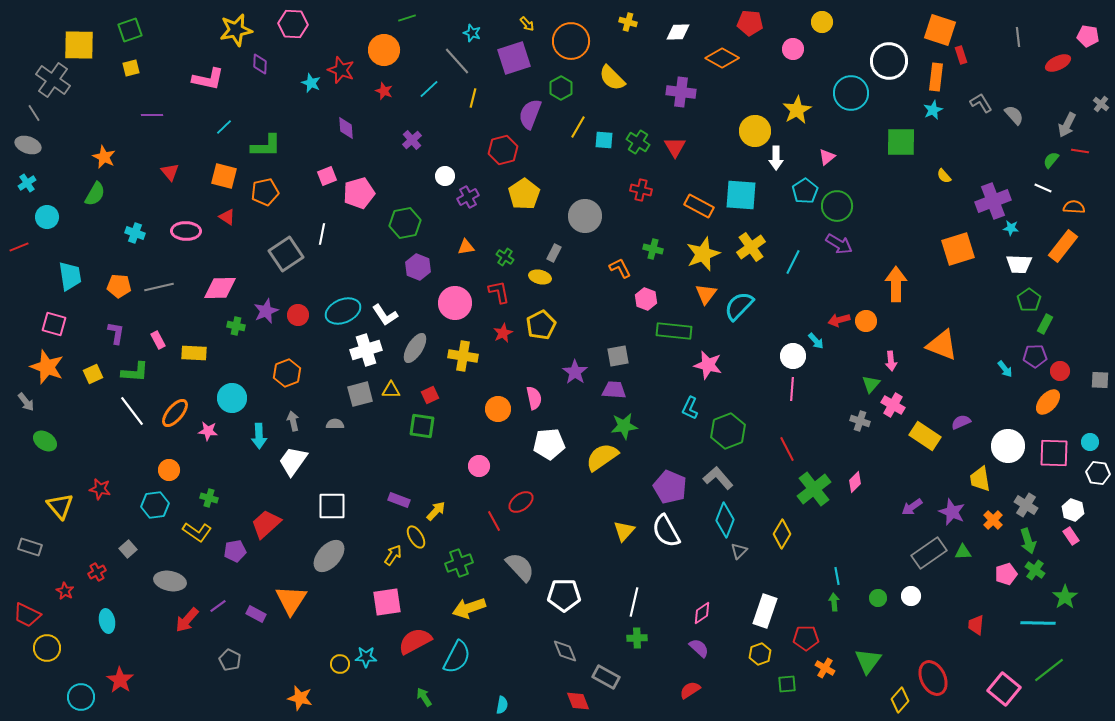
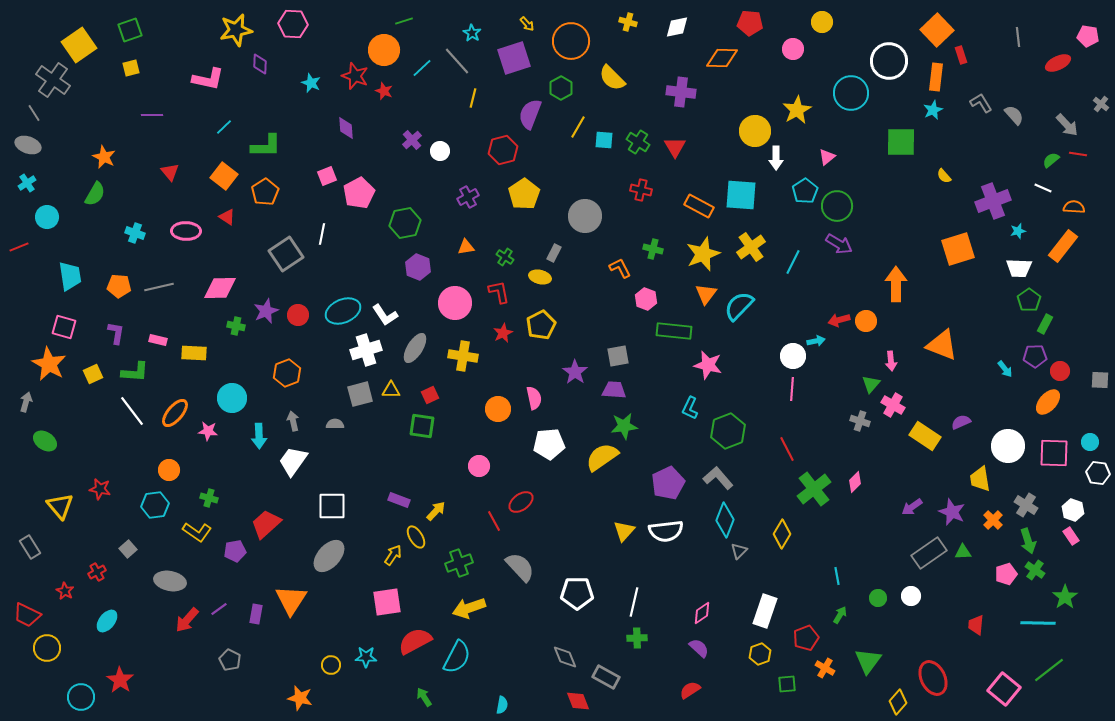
green line at (407, 18): moved 3 px left, 3 px down
orange square at (940, 30): moved 3 px left; rotated 28 degrees clockwise
white diamond at (678, 32): moved 1 px left, 5 px up; rotated 10 degrees counterclockwise
cyan star at (472, 33): rotated 12 degrees clockwise
yellow square at (79, 45): rotated 36 degrees counterclockwise
orange diamond at (722, 58): rotated 28 degrees counterclockwise
red star at (341, 70): moved 14 px right, 6 px down
cyan line at (429, 89): moved 7 px left, 21 px up
gray arrow at (1067, 125): rotated 70 degrees counterclockwise
red line at (1080, 151): moved 2 px left, 3 px down
green semicircle at (1051, 160): rotated 12 degrees clockwise
orange square at (224, 176): rotated 24 degrees clockwise
white circle at (445, 176): moved 5 px left, 25 px up
orange pentagon at (265, 192): rotated 20 degrees counterclockwise
pink pentagon at (359, 193): rotated 12 degrees counterclockwise
cyan star at (1011, 228): moved 7 px right, 3 px down; rotated 21 degrees counterclockwise
white trapezoid at (1019, 264): moved 4 px down
pink square at (54, 324): moved 10 px right, 3 px down
pink rectangle at (158, 340): rotated 48 degrees counterclockwise
cyan arrow at (816, 341): rotated 60 degrees counterclockwise
orange star at (47, 367): moved 2 px right, 3 px up; rotated 8 degrees clockwise
gray arrow at (26, 402): rotated 126 degrees counterclockwise
purple pentagon at (670, 487): moved 2 px left, 4 px up; rotated 24 degrees clockwise
white semicircle at (666, 531): rotated 68 degrees counterclockwise
gray rectangle at (30, 547): rotated 40 degrees clockwise
white pentagon at (564, 595): moved 13 px right, 2 px up
green arrow at (834, 602): moved 6 px right, 13 px down; rotated 36 degrees clockwise
purple line at (218, 606): moved 1 px right, 3 px down
purple rectangle at (256, 614): rotated 72 degrees clockwise
cyan ellipse at (107, 621): rotated 50 degrees clockwise
red pentagon at (806, 638): rotated 20 degrees counterclockwise
gray diamond at (565, 651): moved 6 px down
yellow circle at (340, 664): moved 9 px left, 1 px down
yellow diamond at (900, 700): moved 2 px left, 2 px down
